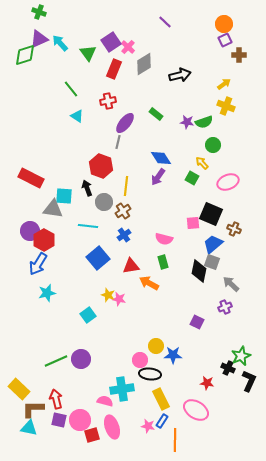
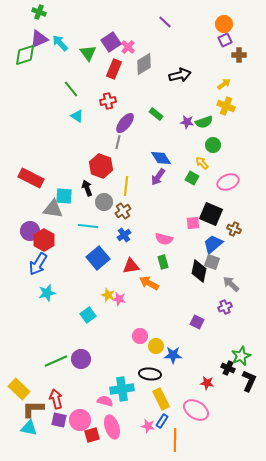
pink circle at (140, 360): moved 24 px up
